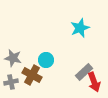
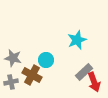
cyan star: moved 3 px left, 12 px down
